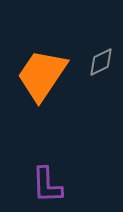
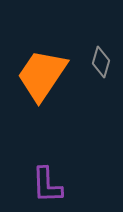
gray diamond: rotated 48 degrees counterclockwise
